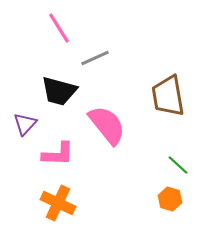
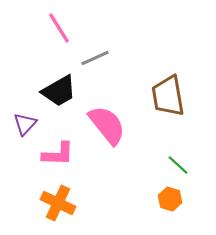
black trapezoid: rotated 45 degrees counterclockwise
